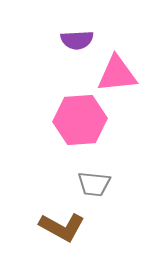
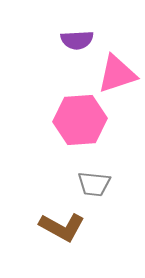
pink triangle: rotated 12 degrees counterclockwise
